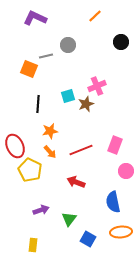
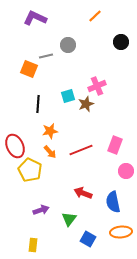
red arrow: moved 7 px right, 11 px down
